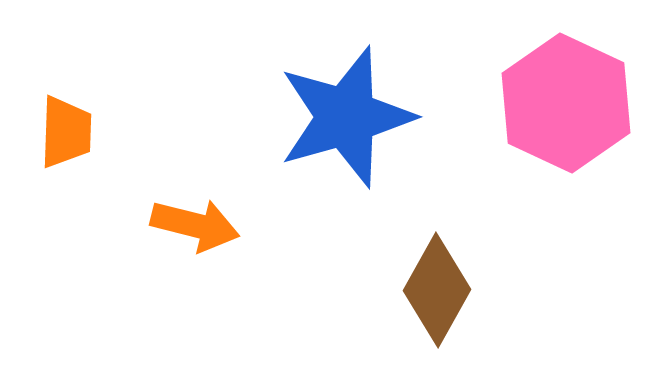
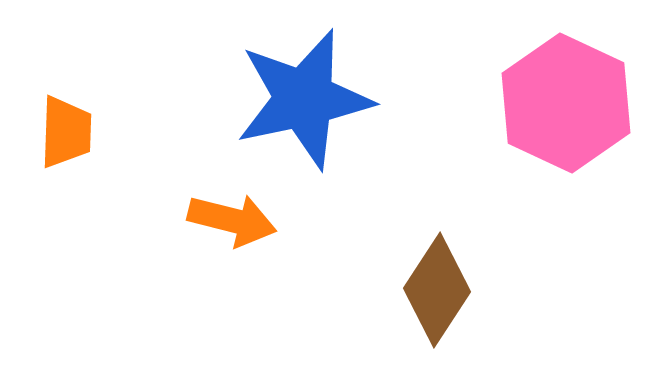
blue star: moved 42 px left, 18 px up; rotated 4 degrees clockwise
orange arrow: moved 37 px right, 5 px up
brown diamond: rotated 4 degrees clockwise
